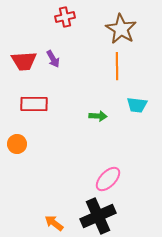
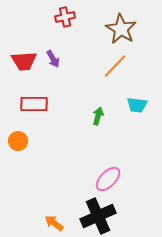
orange line: moved 2 px left; rotated 44 degrees clockwise
green arrow: rotated 78 degrees counterclockwise
orange circle: moved 1 px right, 3 px up
